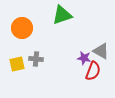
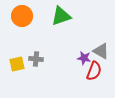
green triangle: moved 1 px left, 1 px down
orange circle: moved 12 px up
red semicircle: moved 1 px right
